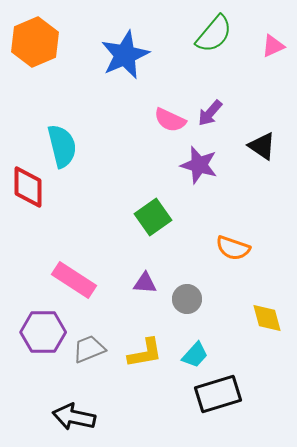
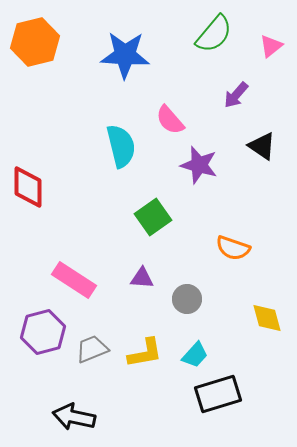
orange hexagon: rotated 9 degrees clockwise
pink triangle: moved 2 px left; rotated 15 degrees counterclockwise
blue star: rotated 27 degrees clockwise
purple arrow: moved 26 px right, 18 px up
pink semicircle: rotated 24 degrees clockwise
cyan semicircle: moved 59 px right
purple triangle: moved 3 px left, 5 px up
purple hexagon: rotated 15 degrees counterclockwise
gray trapezoid: moved 3 px right
